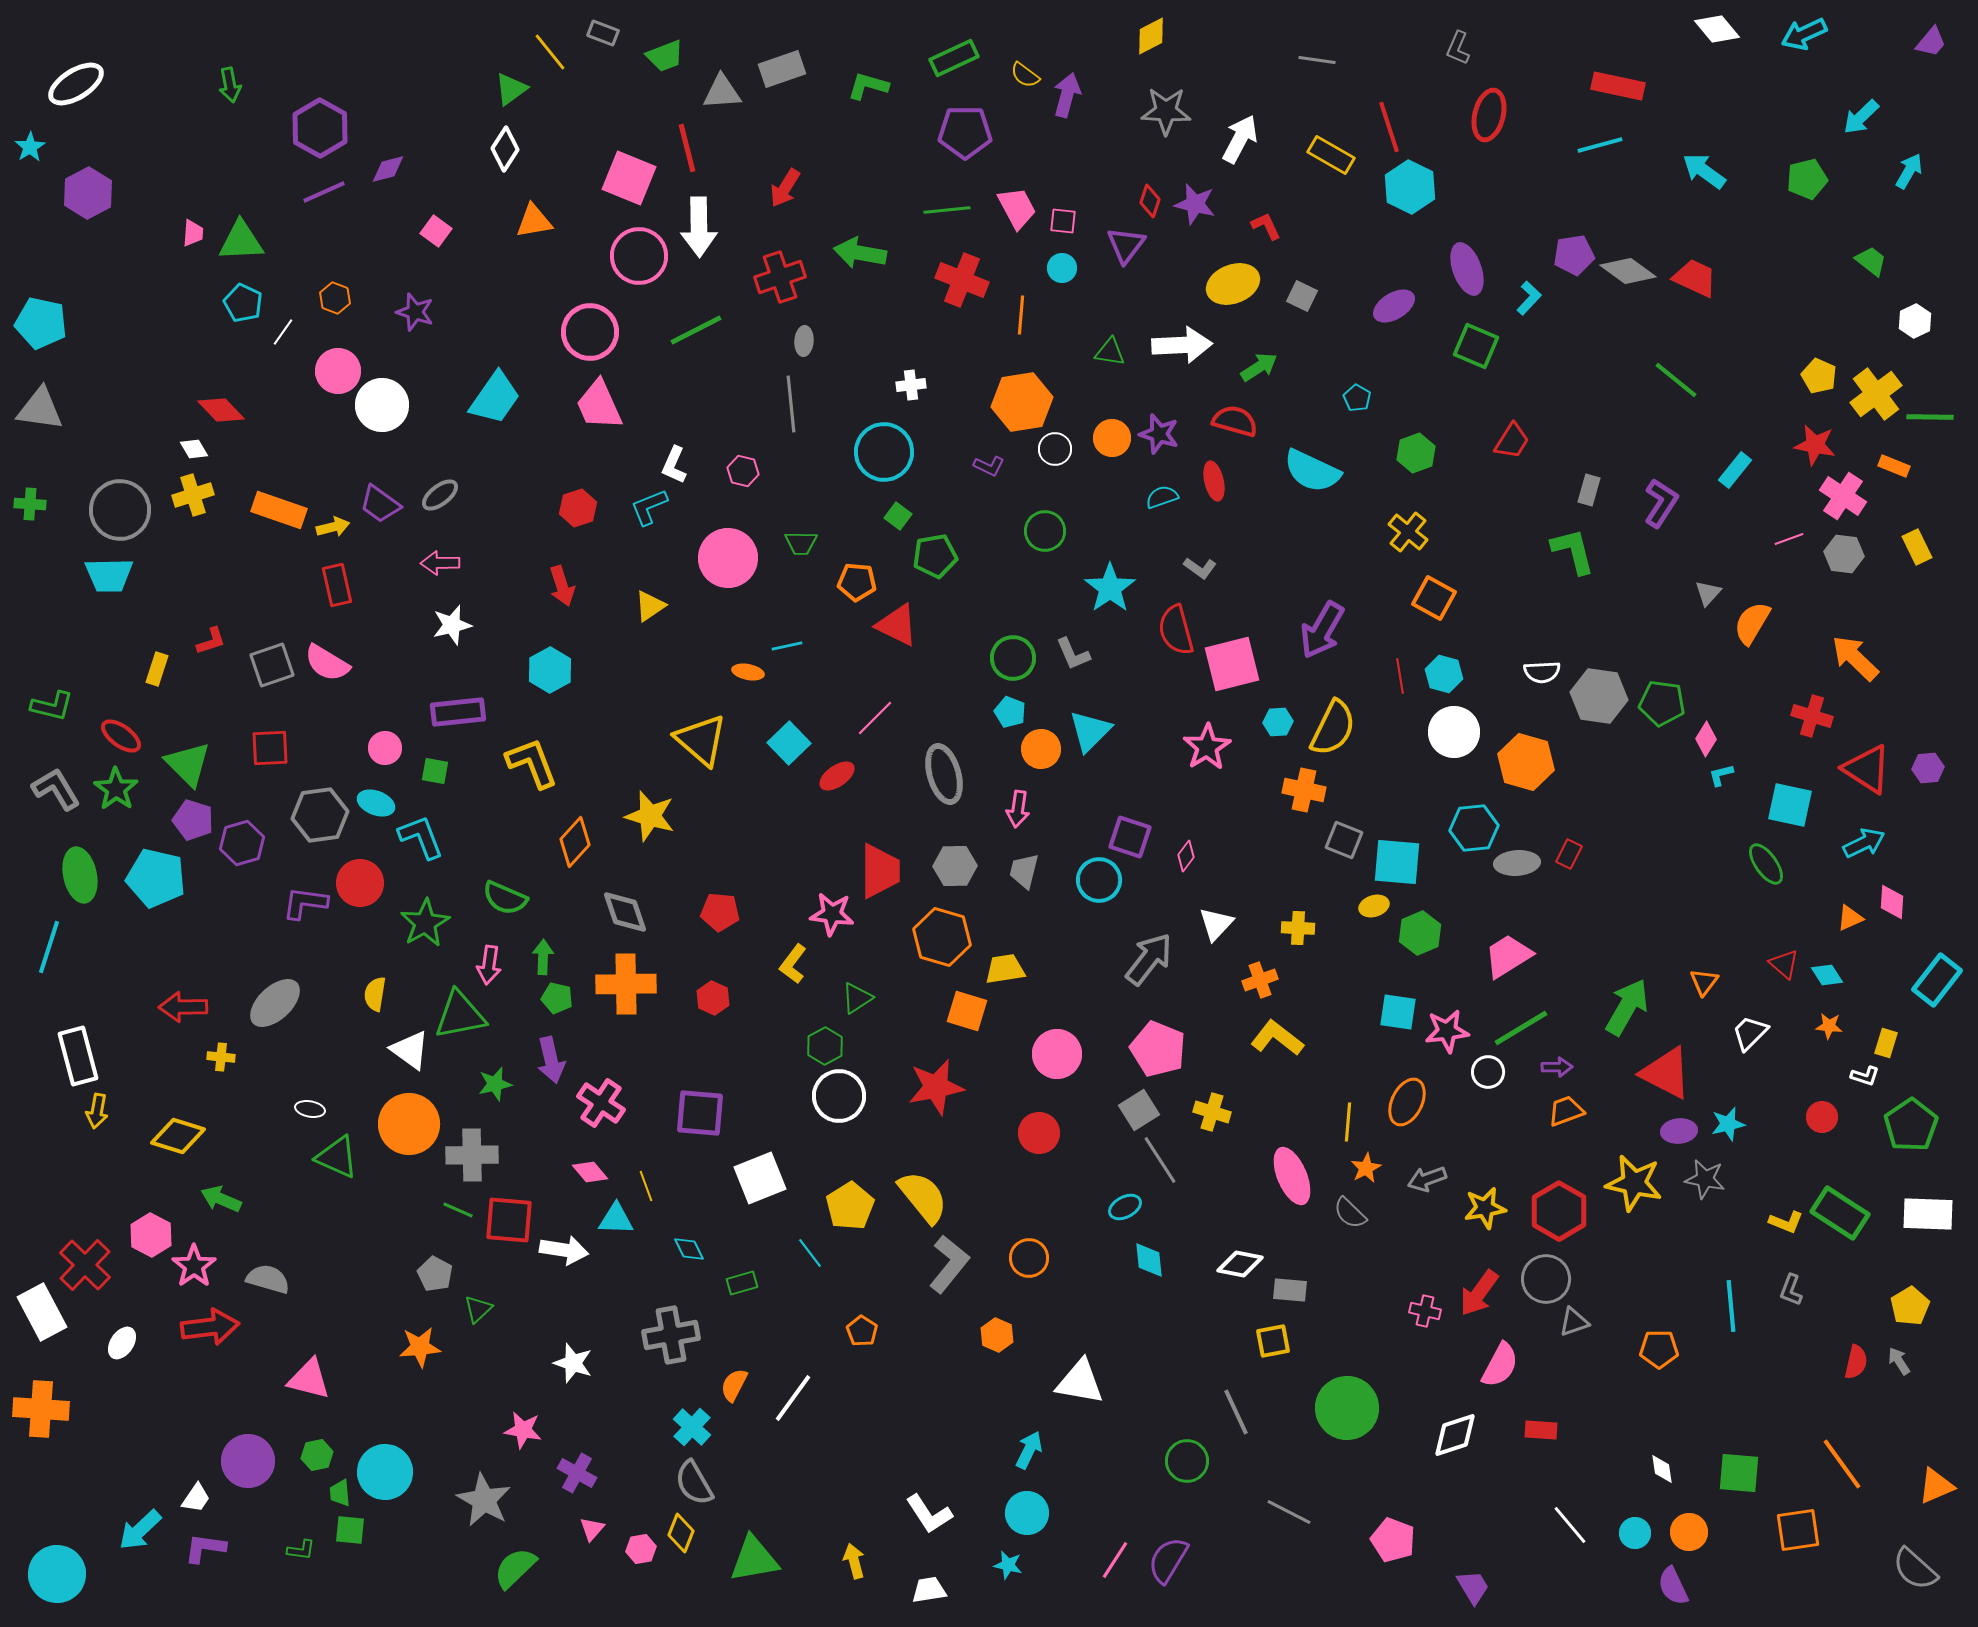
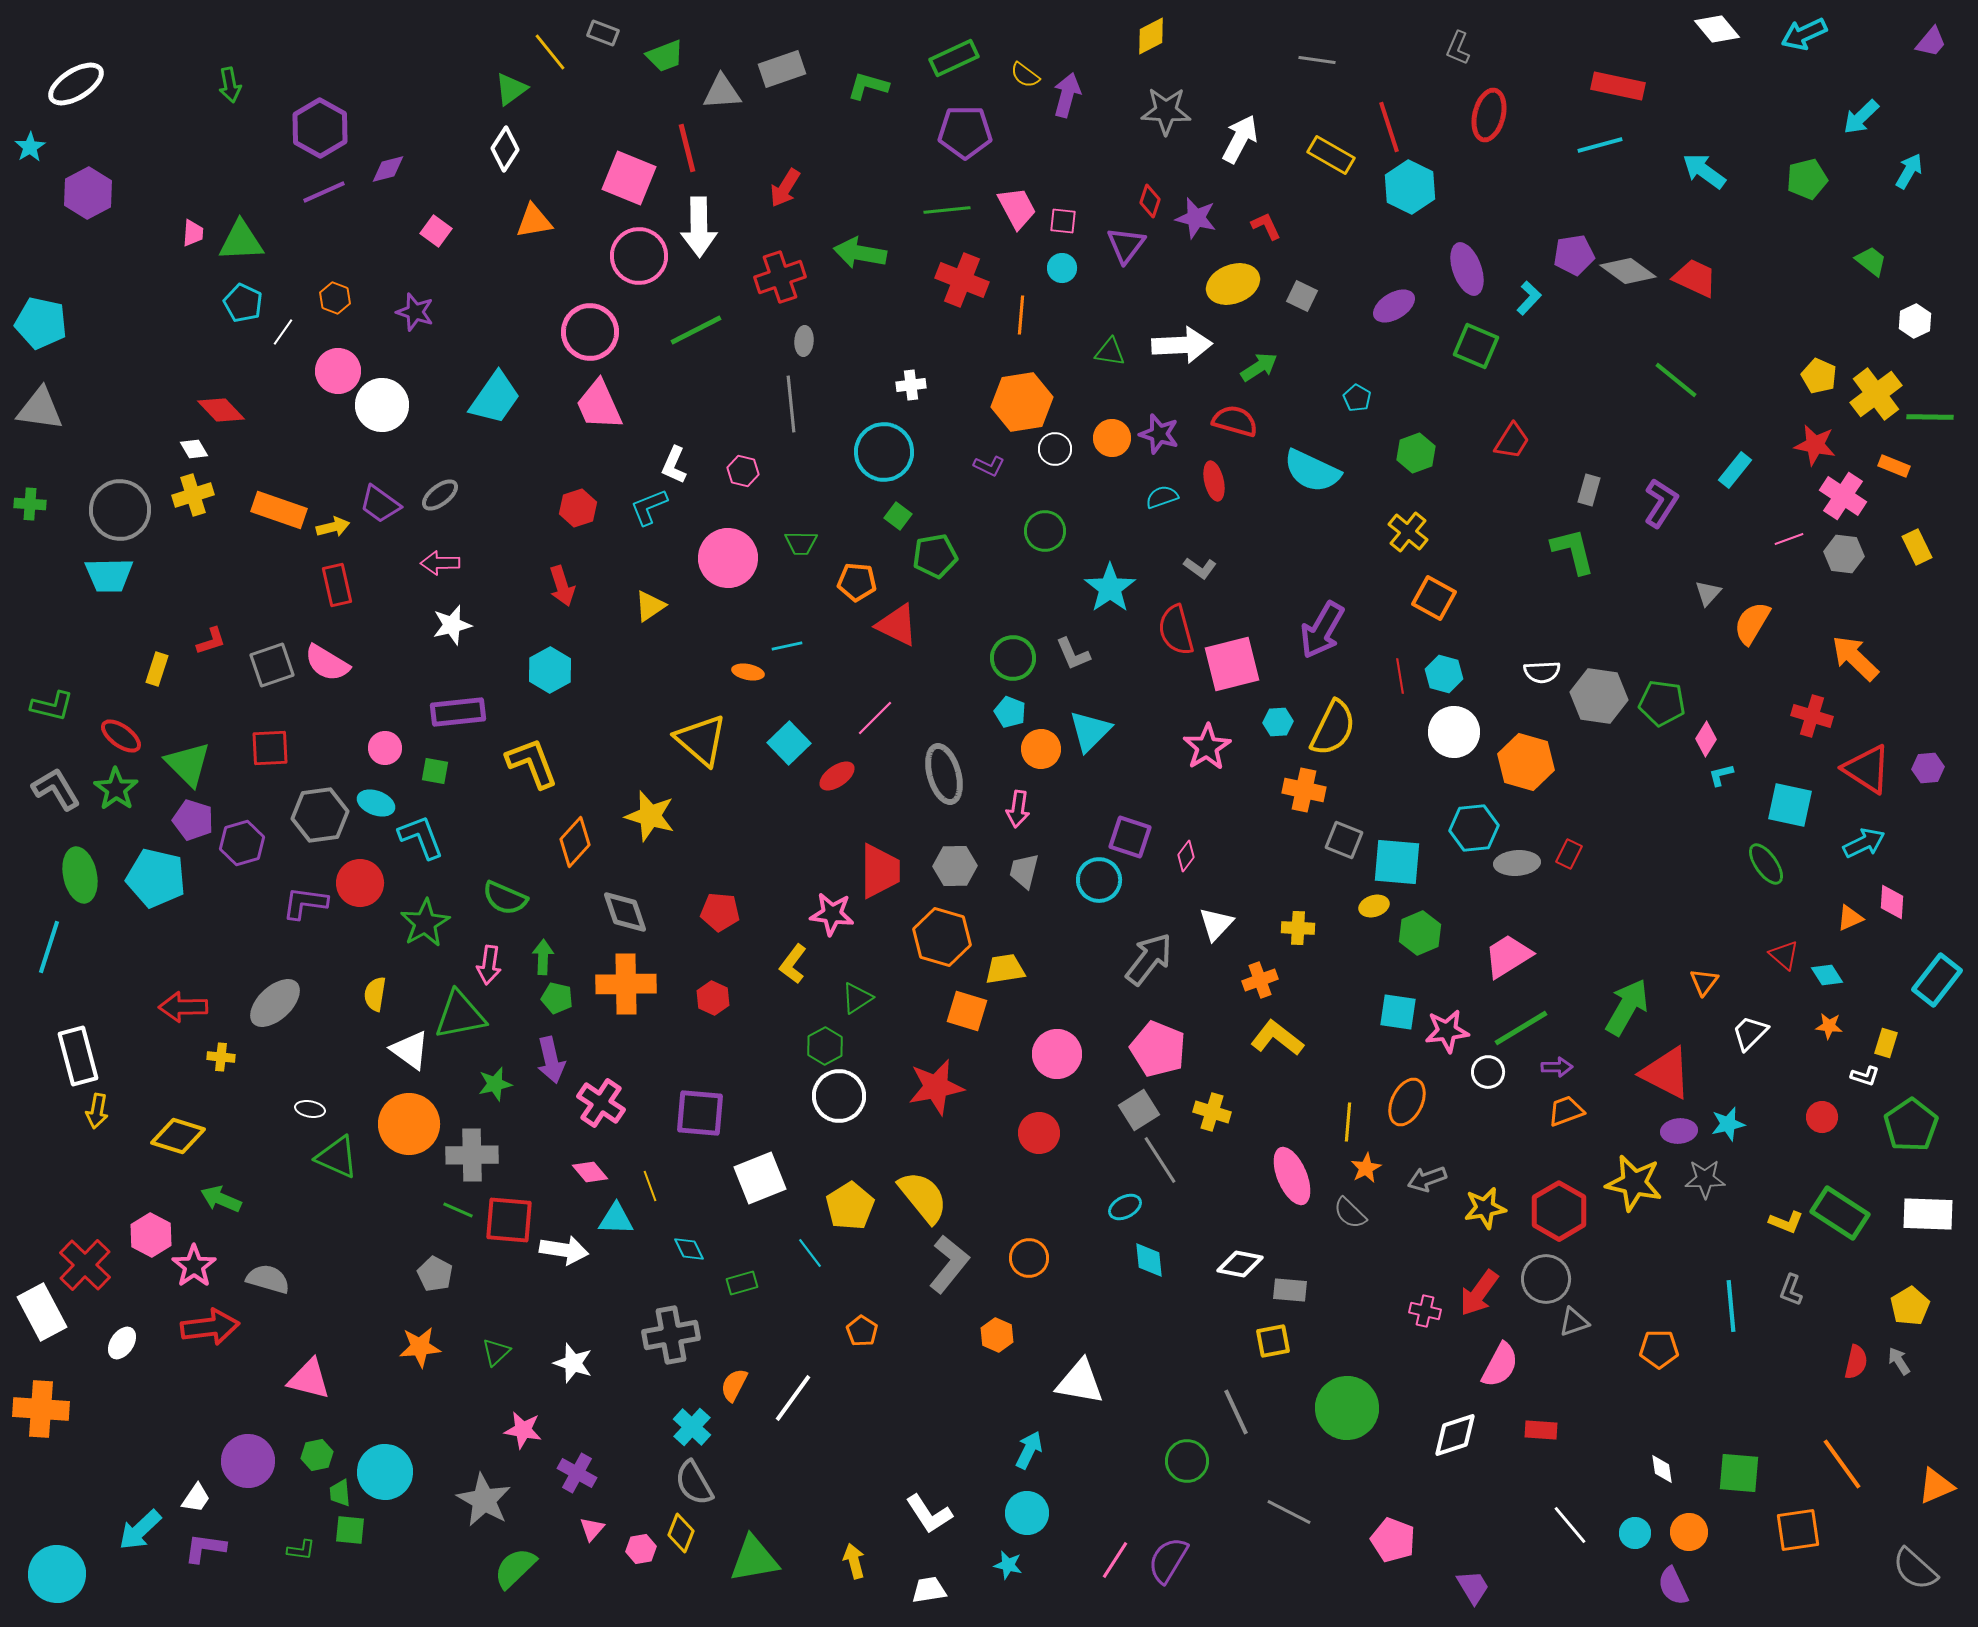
purple star at (1195, 204): moved 1 px right, 14 px down
red triangle at (1784, 964): moved 9 px up
gray star at (1705, 1179): rotated 12 degrees counterclockwise
yellow line at (646, 1186): moved 4 px right
green triangle at (478, 1309): moved 18 px right, 43 px down
